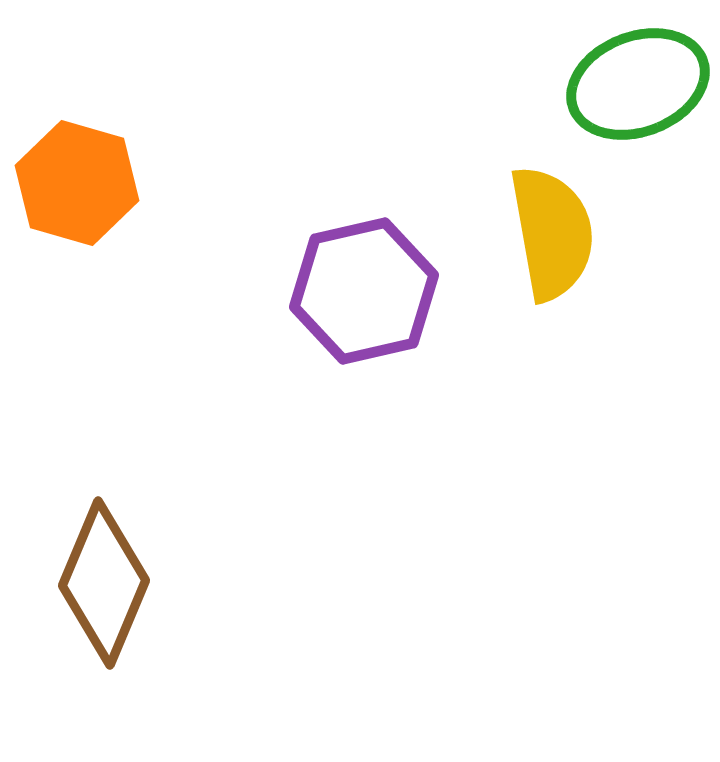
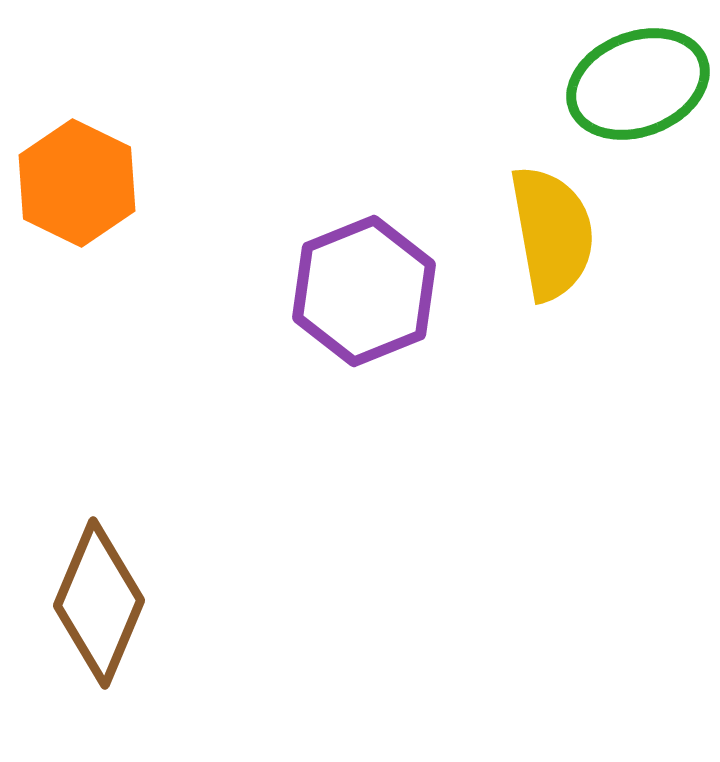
orange hexagon: rotated 10 degrees clockwise
purple hexagon: rotated 9 degrees counterclockwise
brown diamond: moved 5 px left, 20 px down
